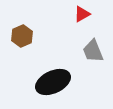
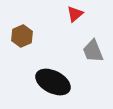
red triangle: moved 7 px left; rotated 12 degrees counterclockwise
black ellipse: rotated 52 degrees clockwise
